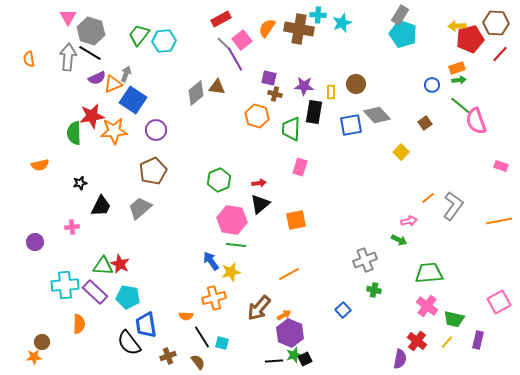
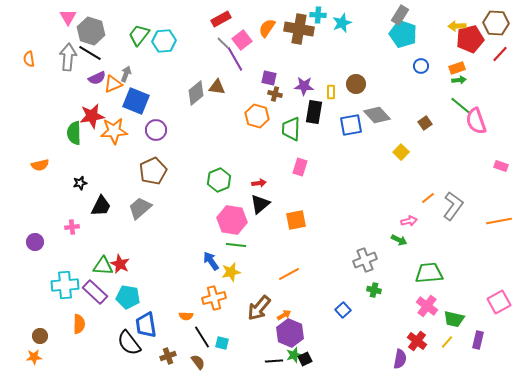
blue circle at (432, 85): moved 11 px left, 19 px up
blue square at (133, 100): moved 3 px right, 1 px down; rotated 12 degrees counterclockwise
brown circle at (42, 342): moved 2 px left, 6 px up
